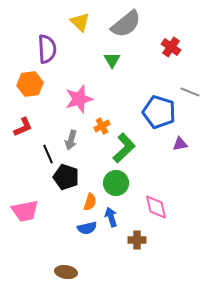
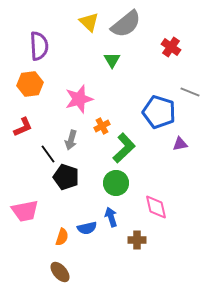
yellow triangle: moved 9 px right
purple semicircle: moved 8 px left, 3 px up
black line: rotated 12 degrees counterclockwise
orange semicircle: moved 28 px left, 35 px down
brown ellipse: moved 6 px left; rotated 40 degrees clockwise
